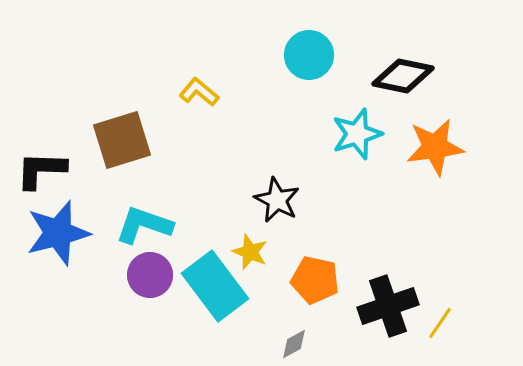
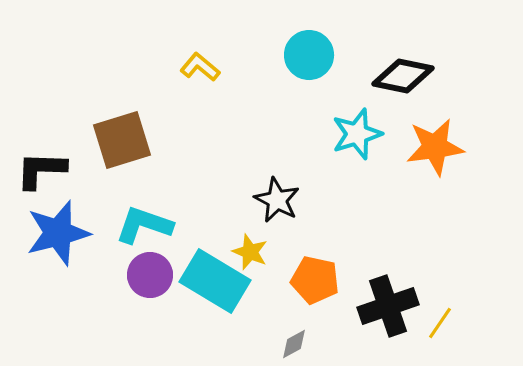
yellow L-shape: moved 1 px right, 25 px up
cyan rectangle: moved 5 px up; rotated 22 degrees counterclockwise
